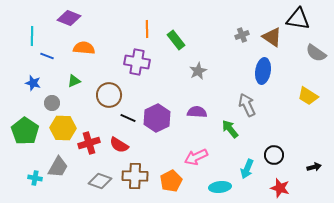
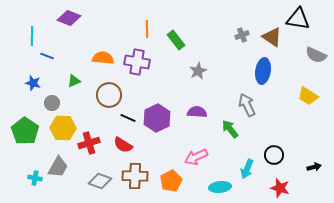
orange semicircle: moved 19 px right, 10 px down
gray semicircle: moved 2 px down; rotated 10 degrees counterclockwise
red semicircle: moved 4 px right
